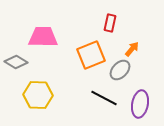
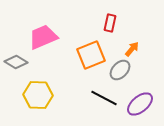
pink trapezoid: rotated 24 degrees counterclockwise
purple ellipse: rotated 40 degrees clockwise
